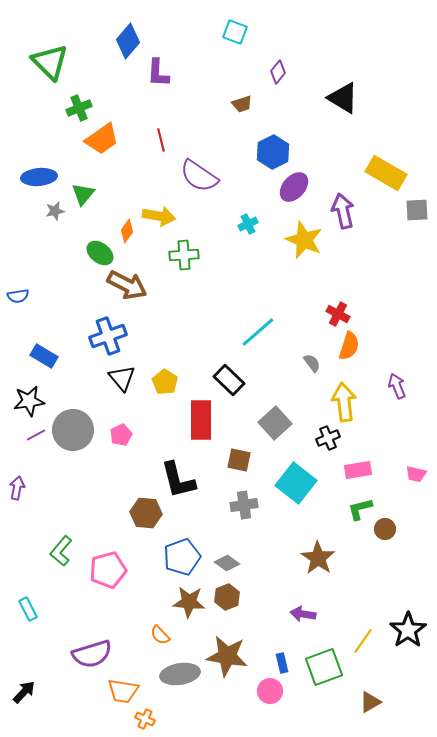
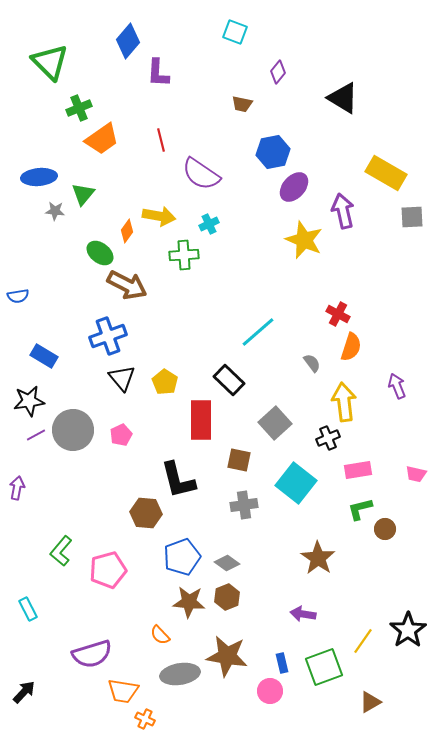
brown trapezoid at (242, 104): rotated 30 degrees clockwise
blue hexagon at (273, 152): rotated 16 degrees clockwise
purple semicircle at (199, 176): moved 2 px right, 2 px up
gray square at (417, 210): moved 5 px left, 7 px down
gray star at (55, 211): rotated 18 degrees clockwise
cyan cross at (248, 224): moved 39 px left
orange semicircle at (349, 346): moved 2 px right, 1 px down
